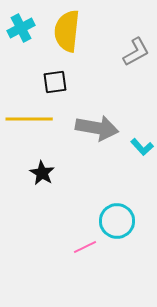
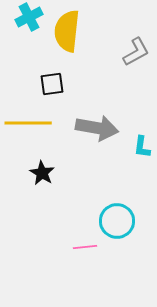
cyan cross: moved 8 px right, 11 px up
black square: moved 3 px left, 2 px down
yellow line: moved 1 px left, 4 px down
cyan L-shape: rotated 50 degrees clockwise
pink line: rotated 20 degrees clockwise
